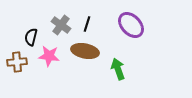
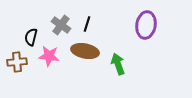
purple ellipse: moved 15 px right; rotated 52 degrees clockwise
green arrow: moved 5 px up
